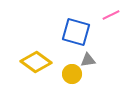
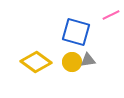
yellow circle: moved 12 px up
